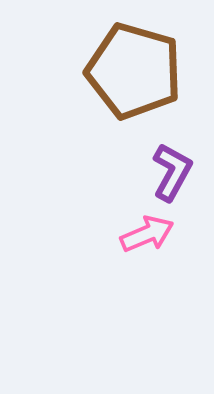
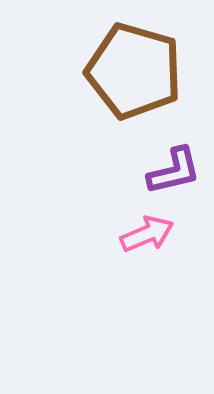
purple L-shape: moved 2 px right, 1 px up; rotated 48 degrees clockwise
